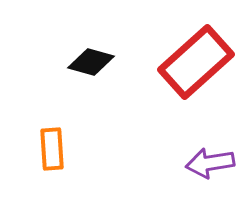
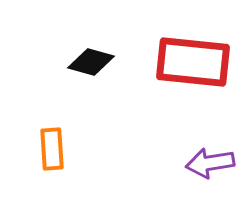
red rectangle: moved 3 px left; rotated 48 degrees clockwise
